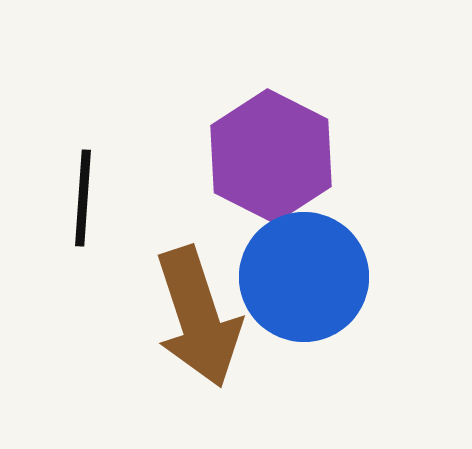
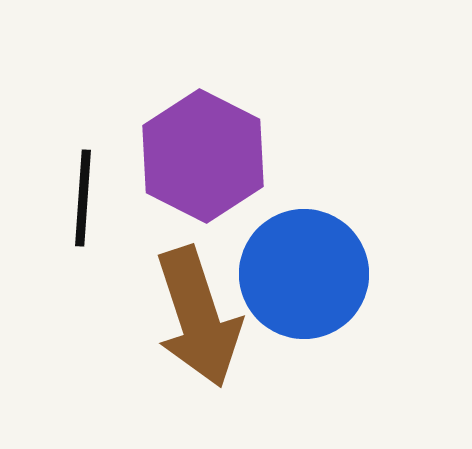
purple hexagon: moved 68 px left
blue circle: moved 3 px up
